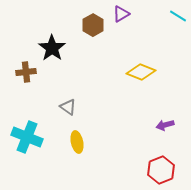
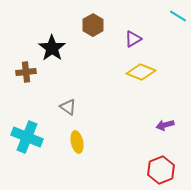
purple triangle: moved 12 px right, 25 px down
